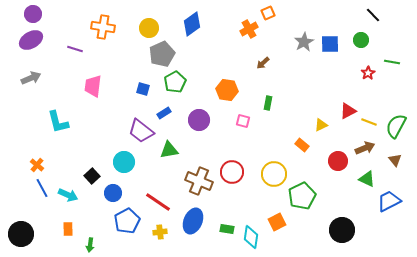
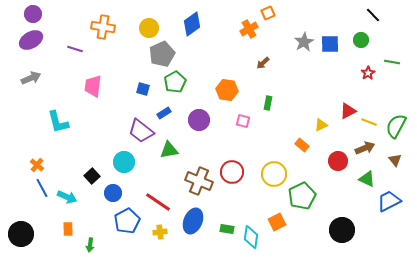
cyan arrow at (68, 195): moved 1 px left, 2 px down
